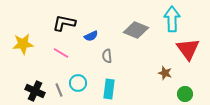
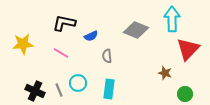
red triangle: rotated 20 degrees clockwise
